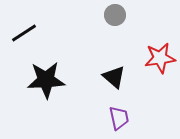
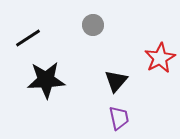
gray circle: moved 22 px left, 10 px down
black line: moved 4 px right, 5 px down
red star: rotated 20 degrees counterclockwise
black triangle: moved 2 px right, 4 px down; rotated 30 degrees clockwise
